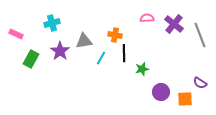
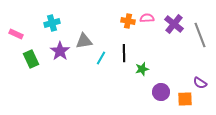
orange cross: moved 13 px right, 14 px up
green rectangle: rotated 54 degrees counterclockwise
